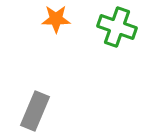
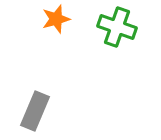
orange star: rotated 16 degrees counterclockwise
